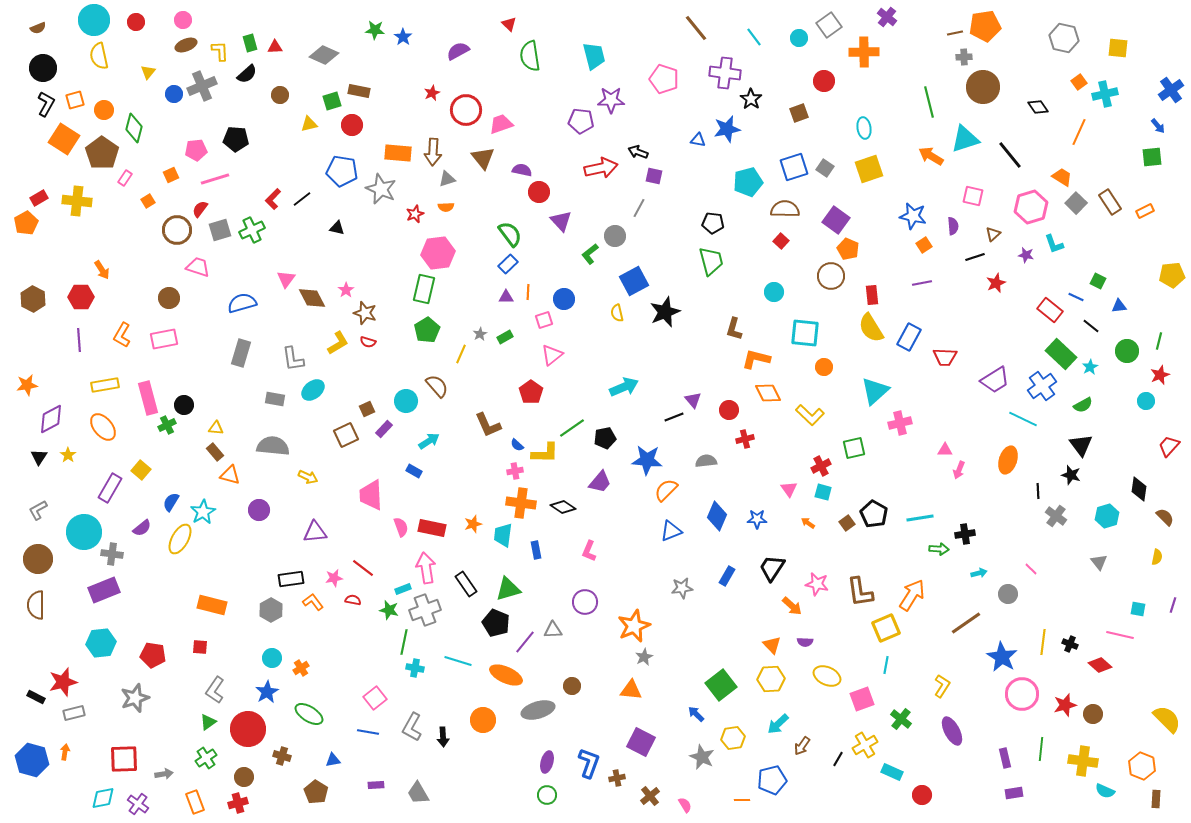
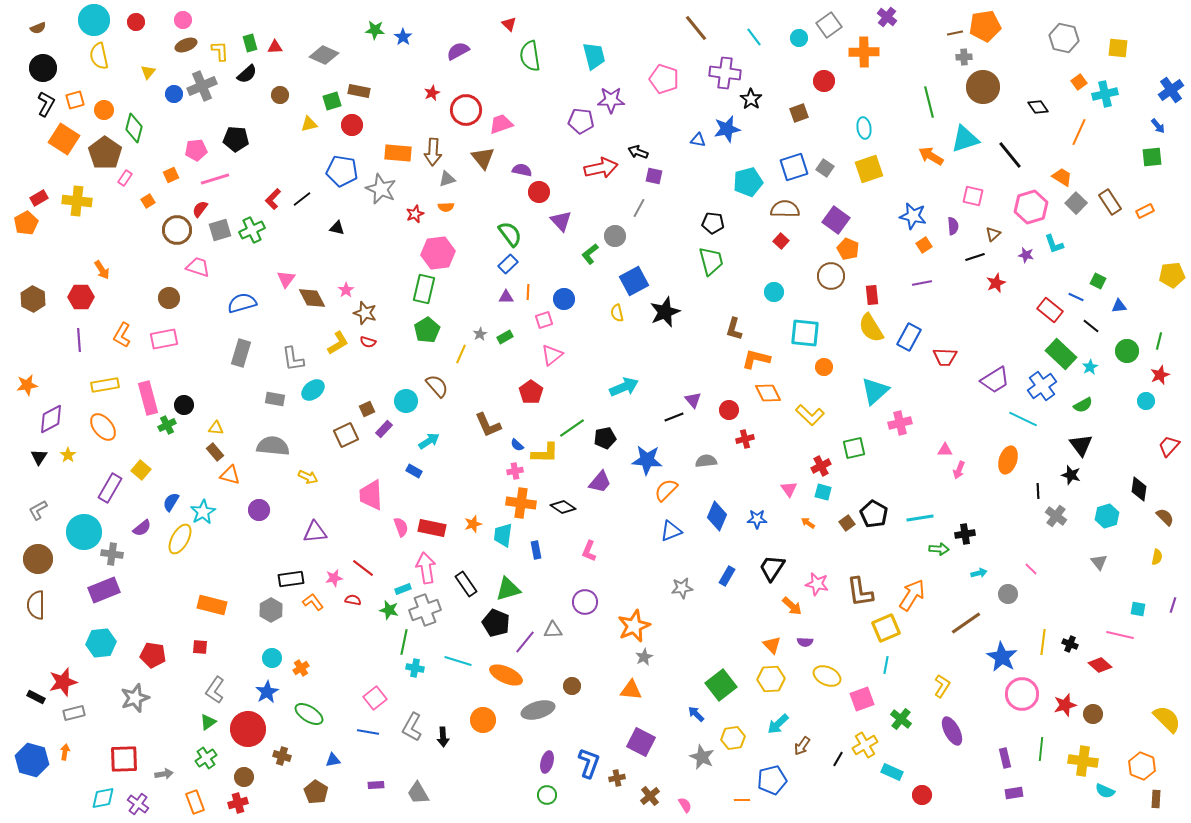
brown pentagon at (102, 153): moved 3 px right
